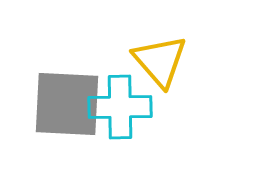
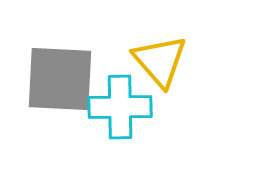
gray square: moved 7 px left, 25 px up
